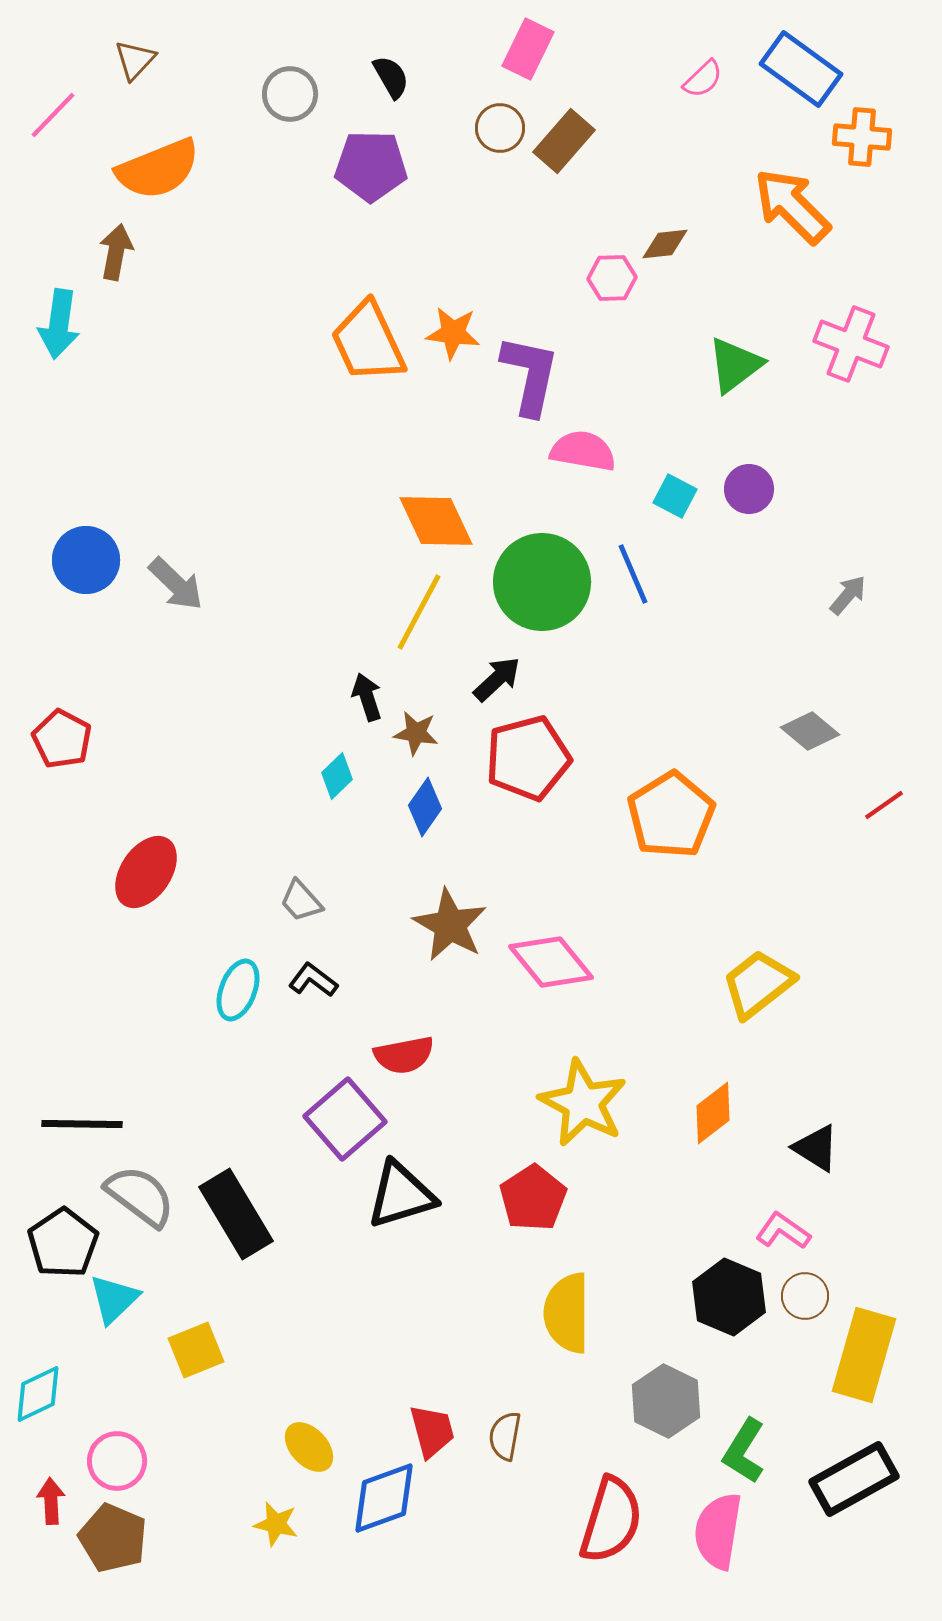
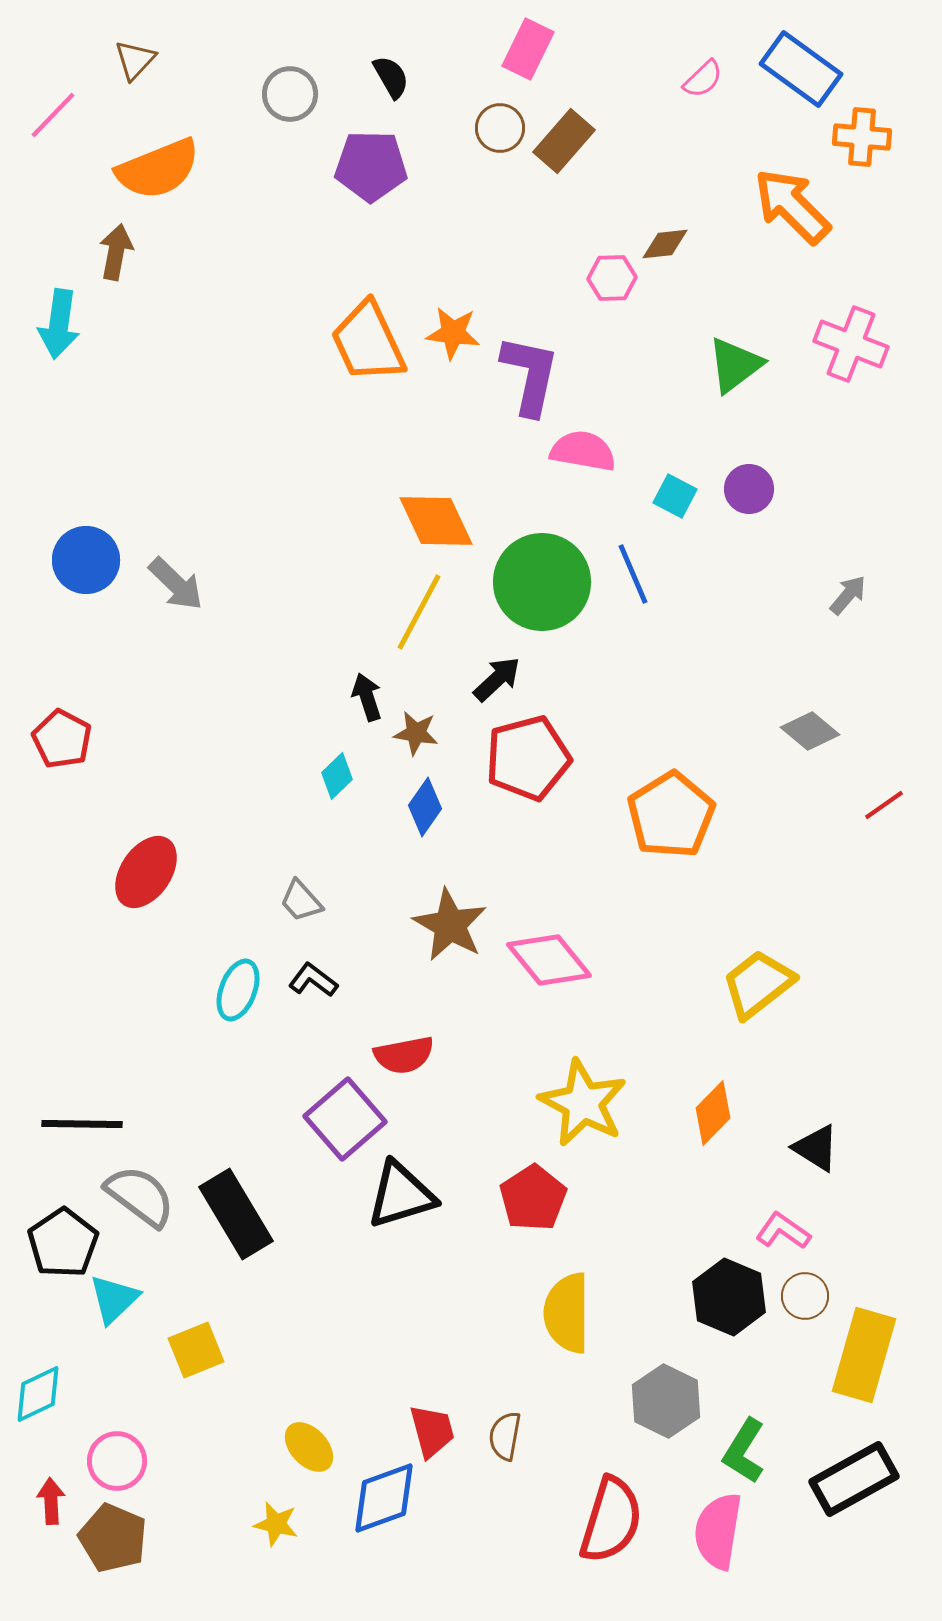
pink diamond at (551, 962): moved 2 px left, 2 px up
orange diamond at (713, 1113): rotated 8 degrees counterclockwise
